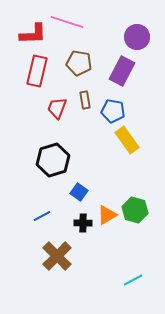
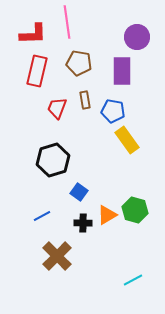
pink line: rotated 64 degrees clockwise
purple rectangle: rotated 28 degrees counterclockwise
